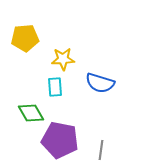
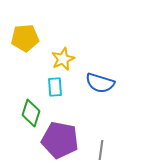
yellow star: rotated 20 degrees counterclockwise
green diamond: rotated 48 degrees clockwise
